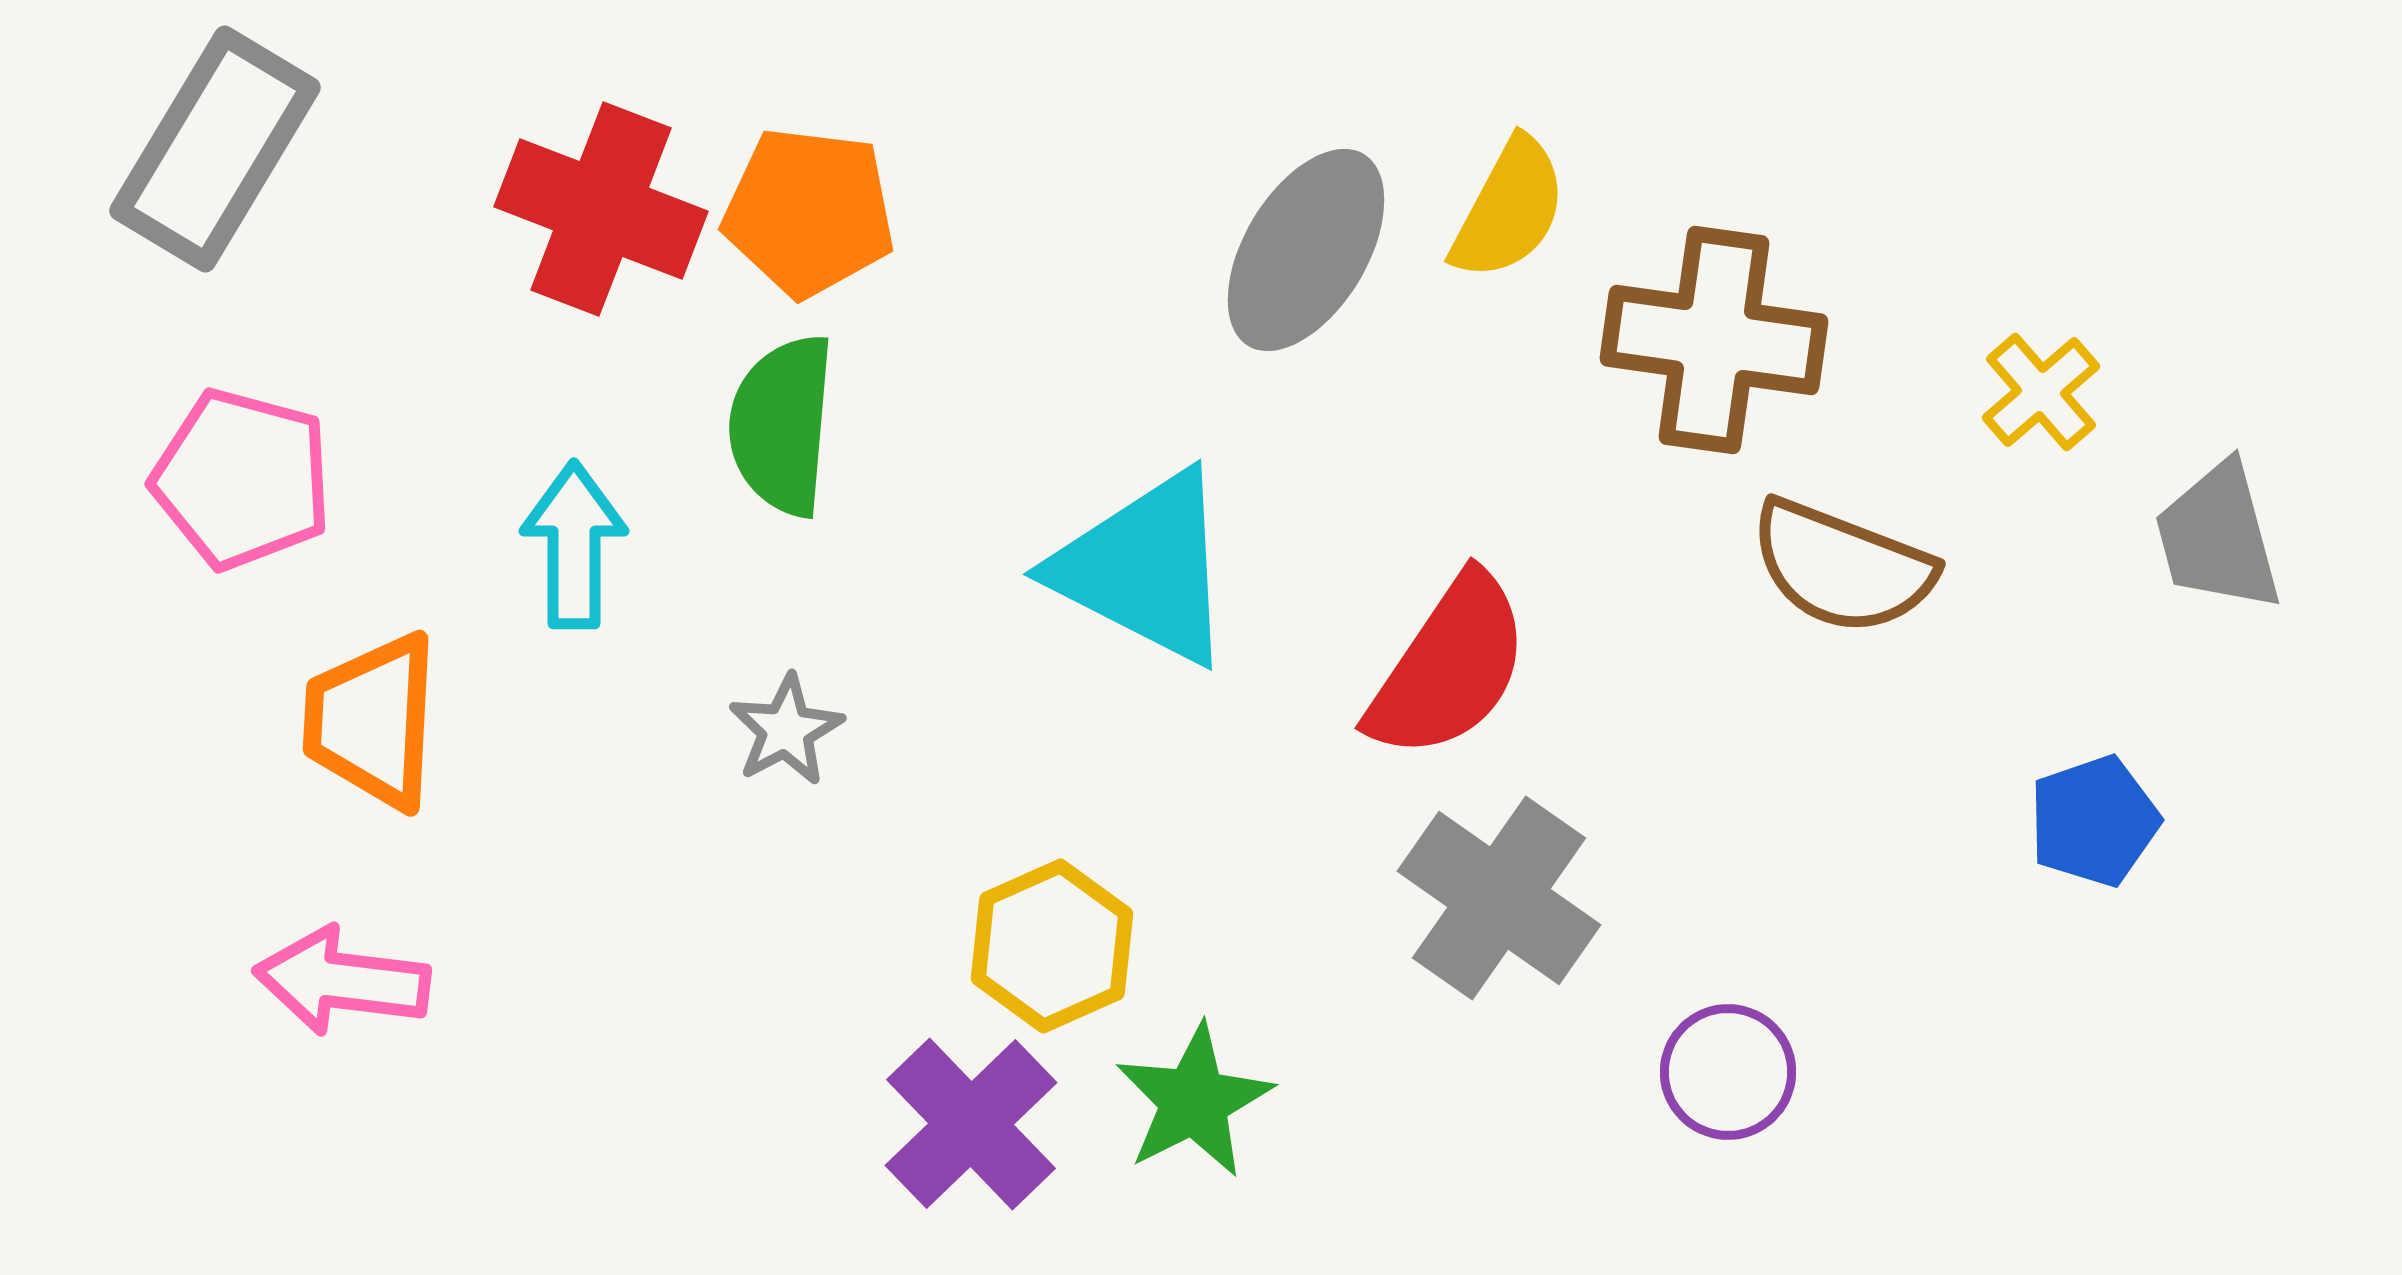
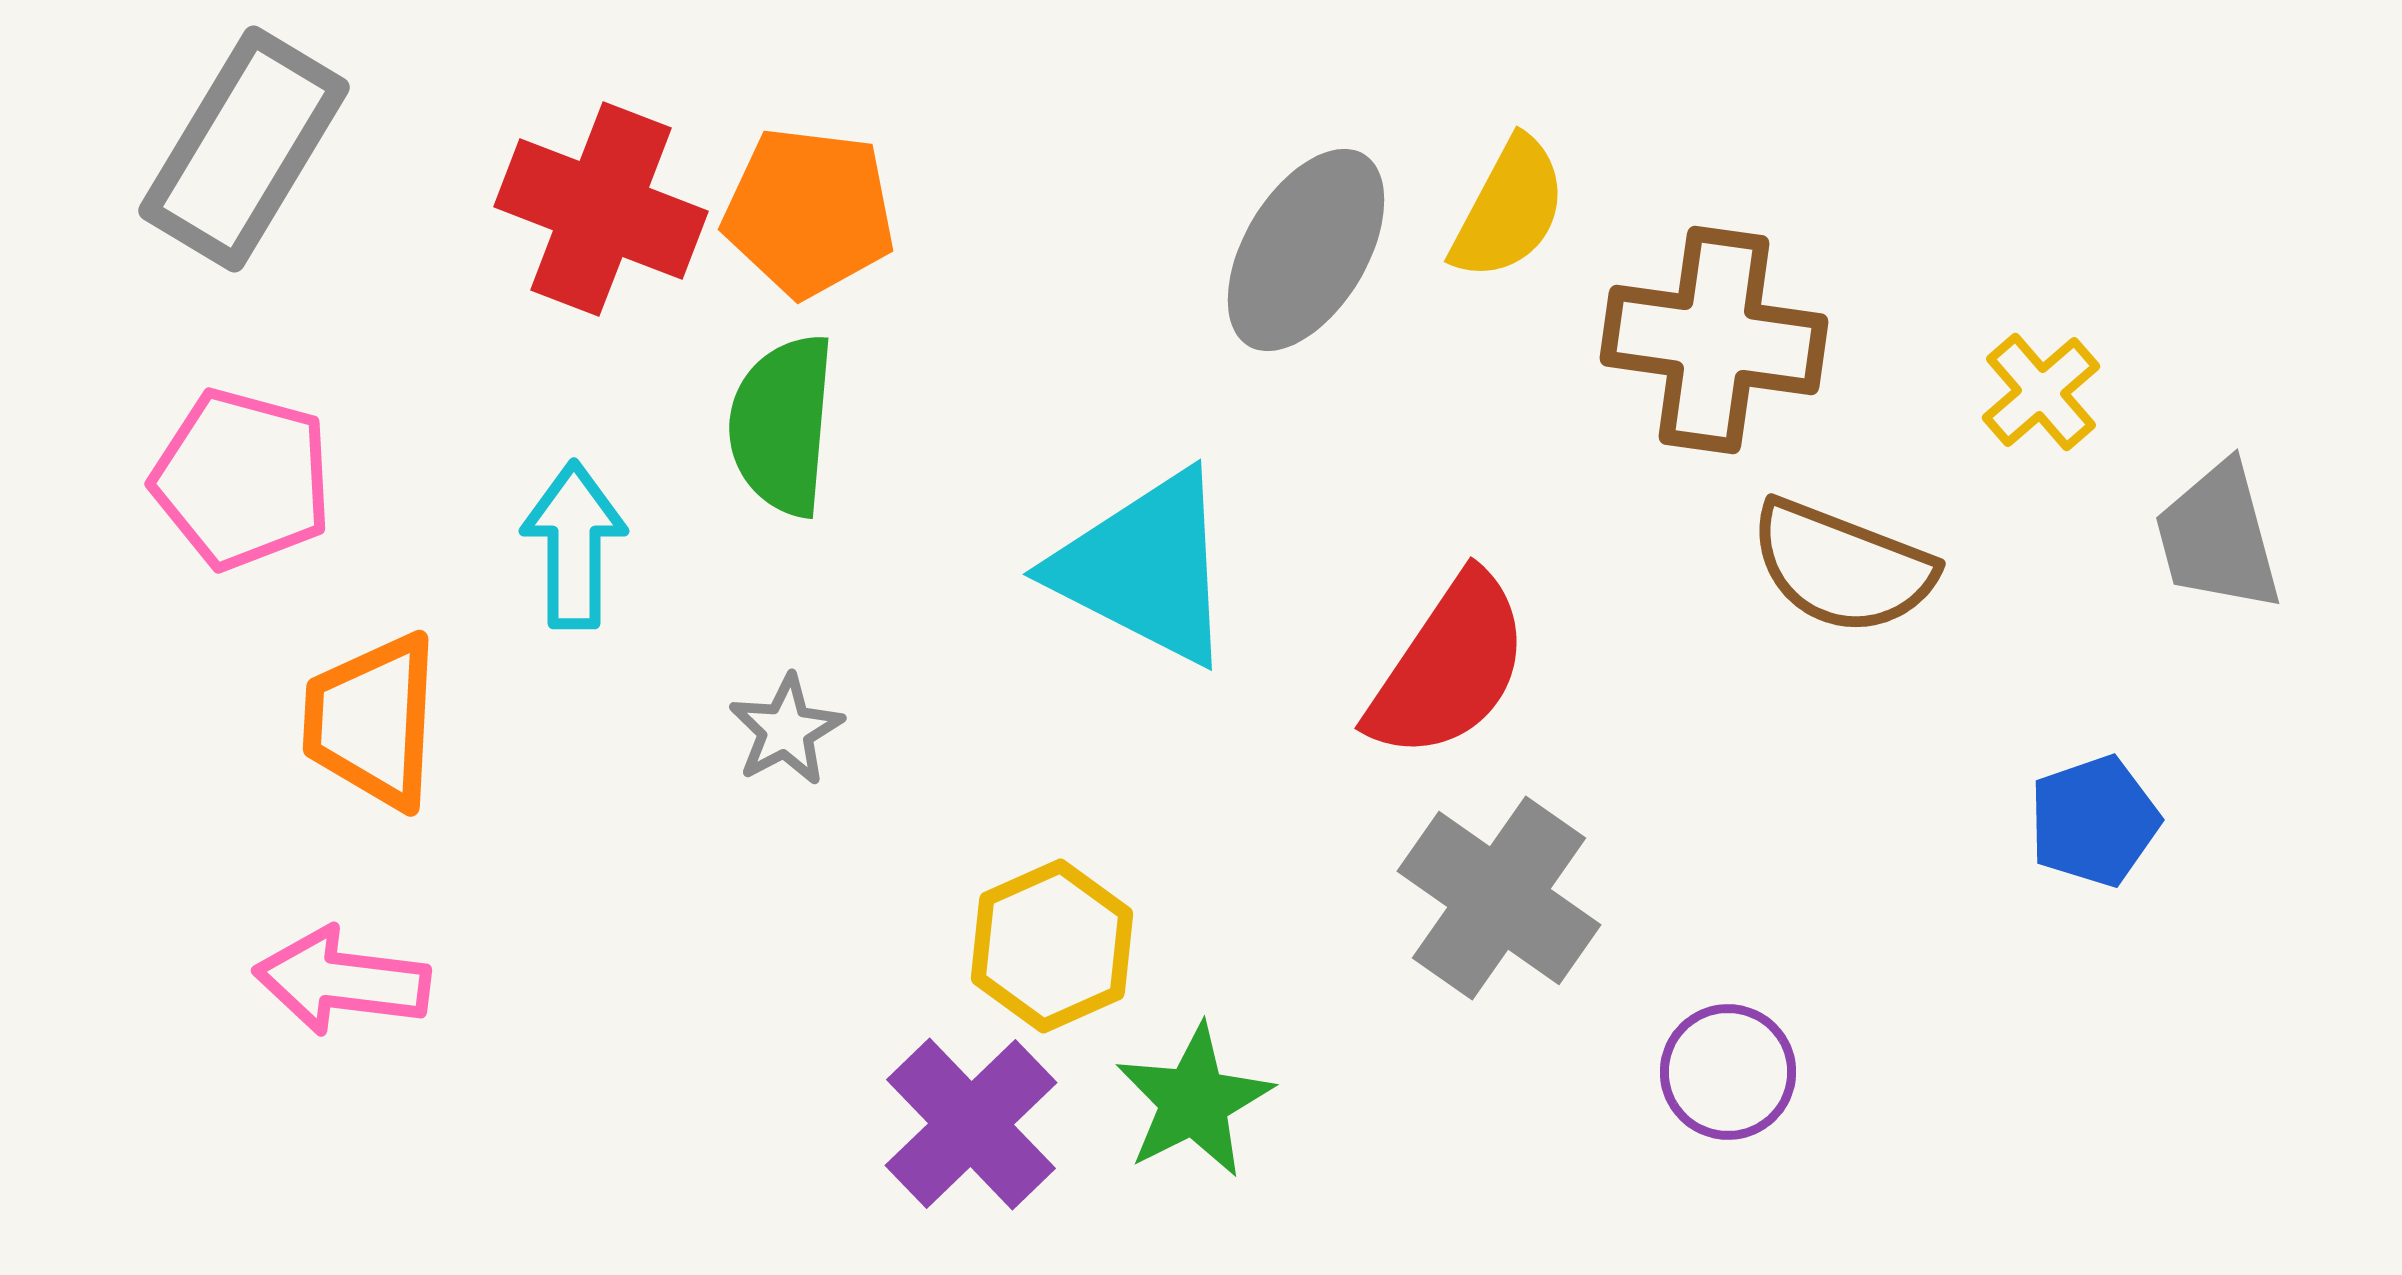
gray rectangle: moved 29 px right
